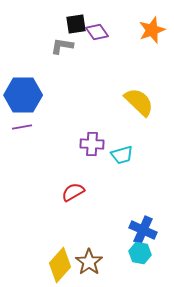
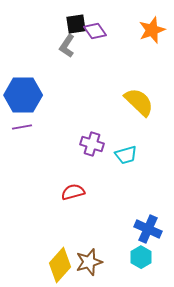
purple diamond: moved 2 px left, 1 px up
gray L-shape: moved 5 px right; rotated 65 degrees counterclockwise
purple cross: rotated 15 degrees clockwise
cyan trapezoid: moved 4 px right
red semicircle: rotated 15 degrees clockwise
blue cross: moved 5 px right, 1 px up
cyan hexagon: moved 1 px right, 4 px down; rotated 20 degrees clockwise
brown star: rotated 20 degrees clockwise
